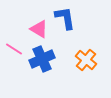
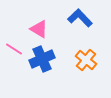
blue L-shape: moved 15 px right; rotated 35 degrees counterclockwise
